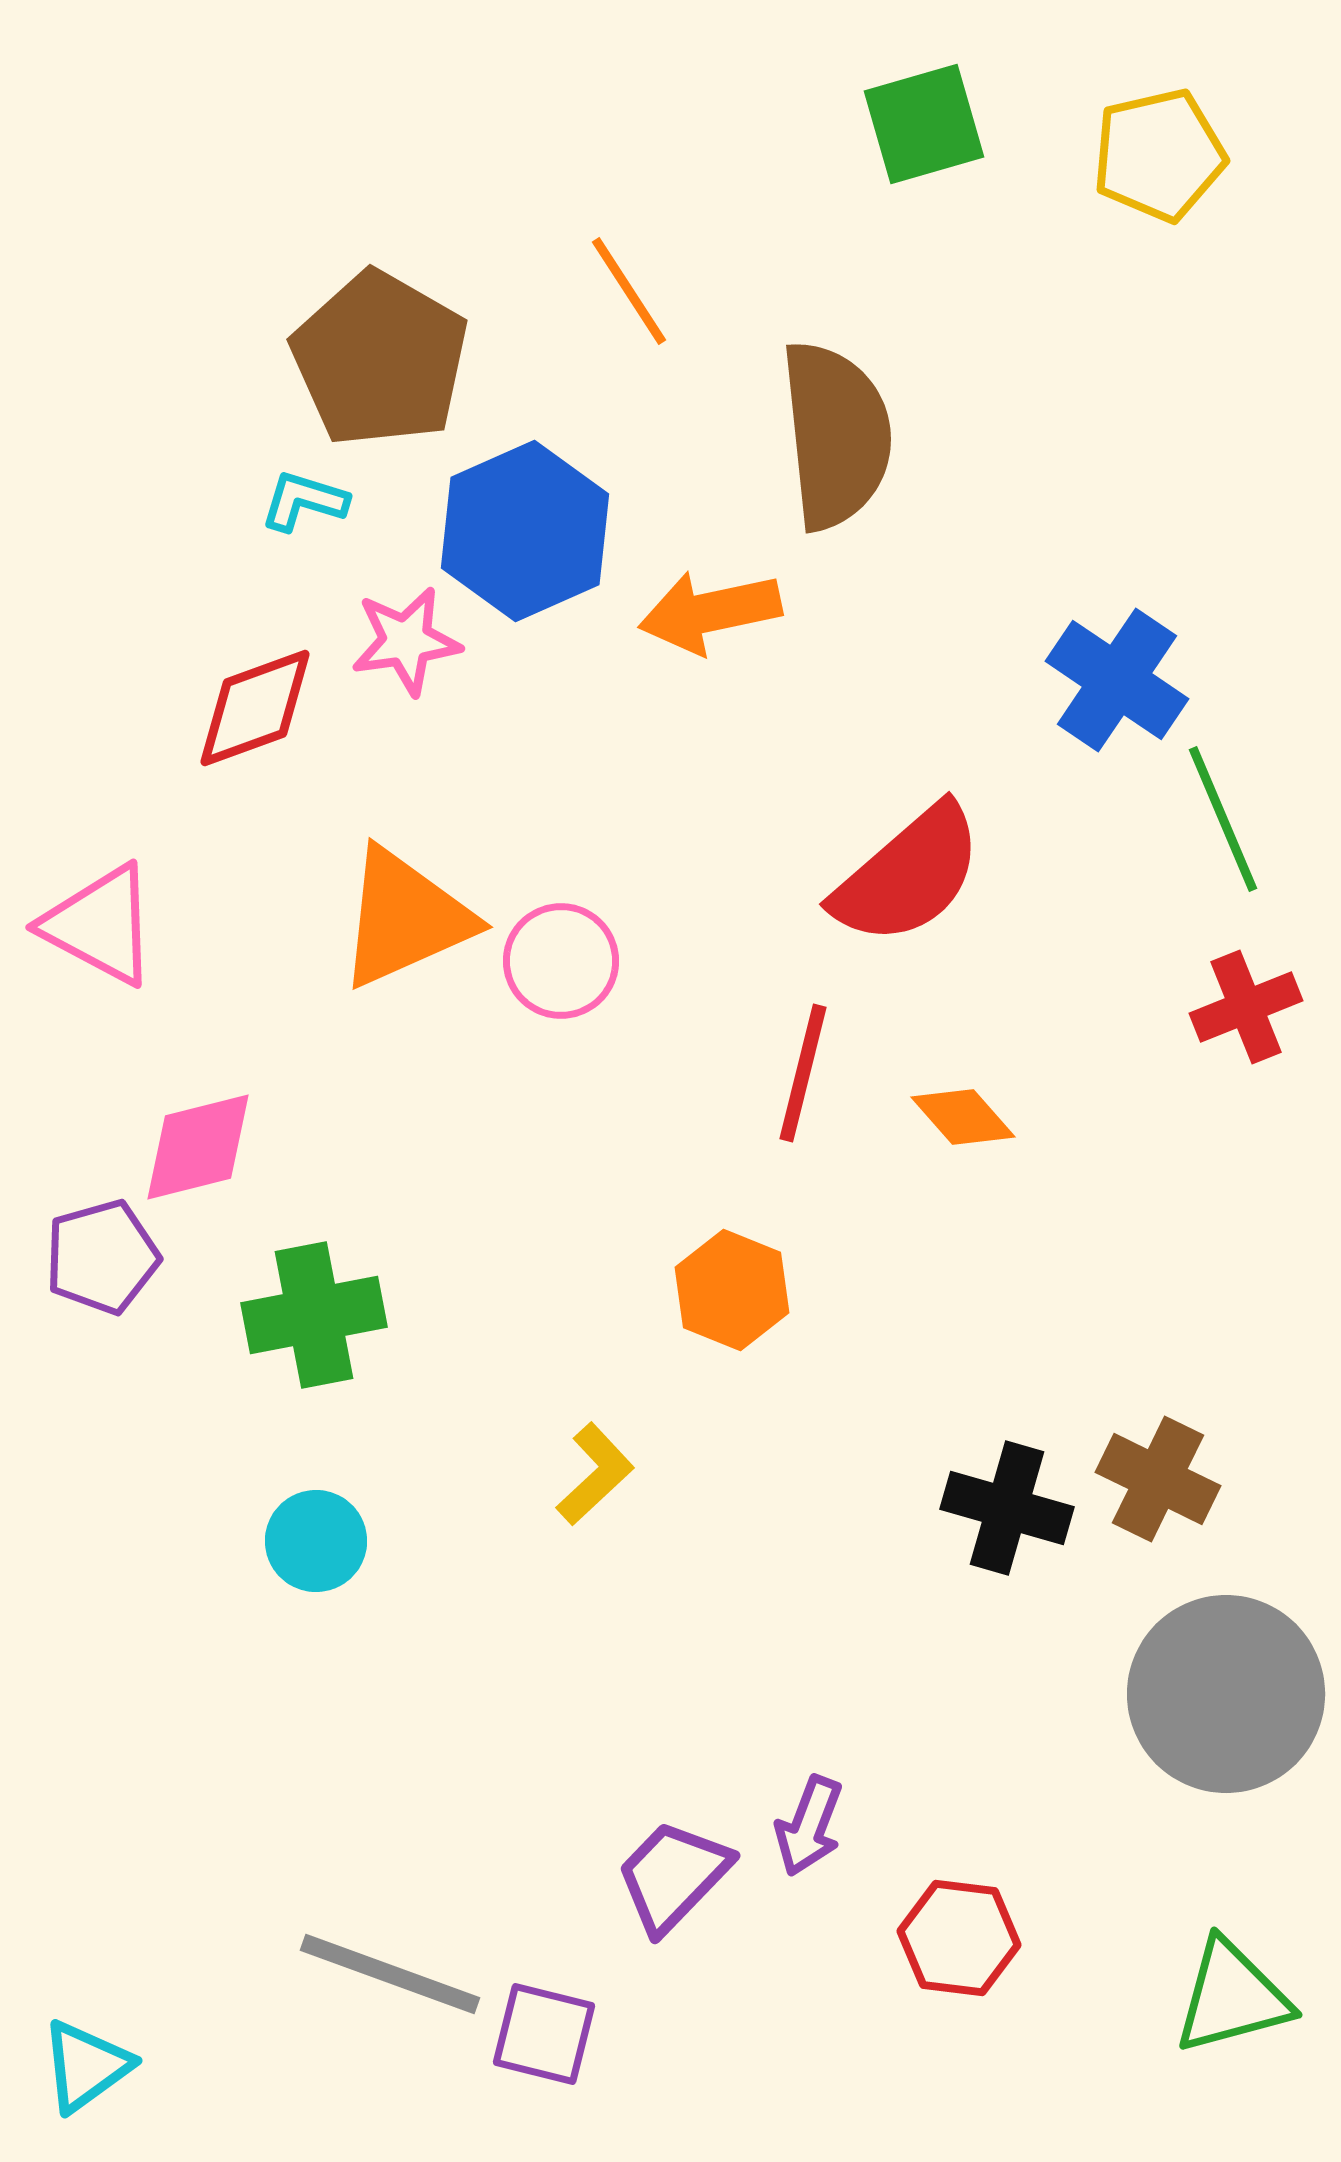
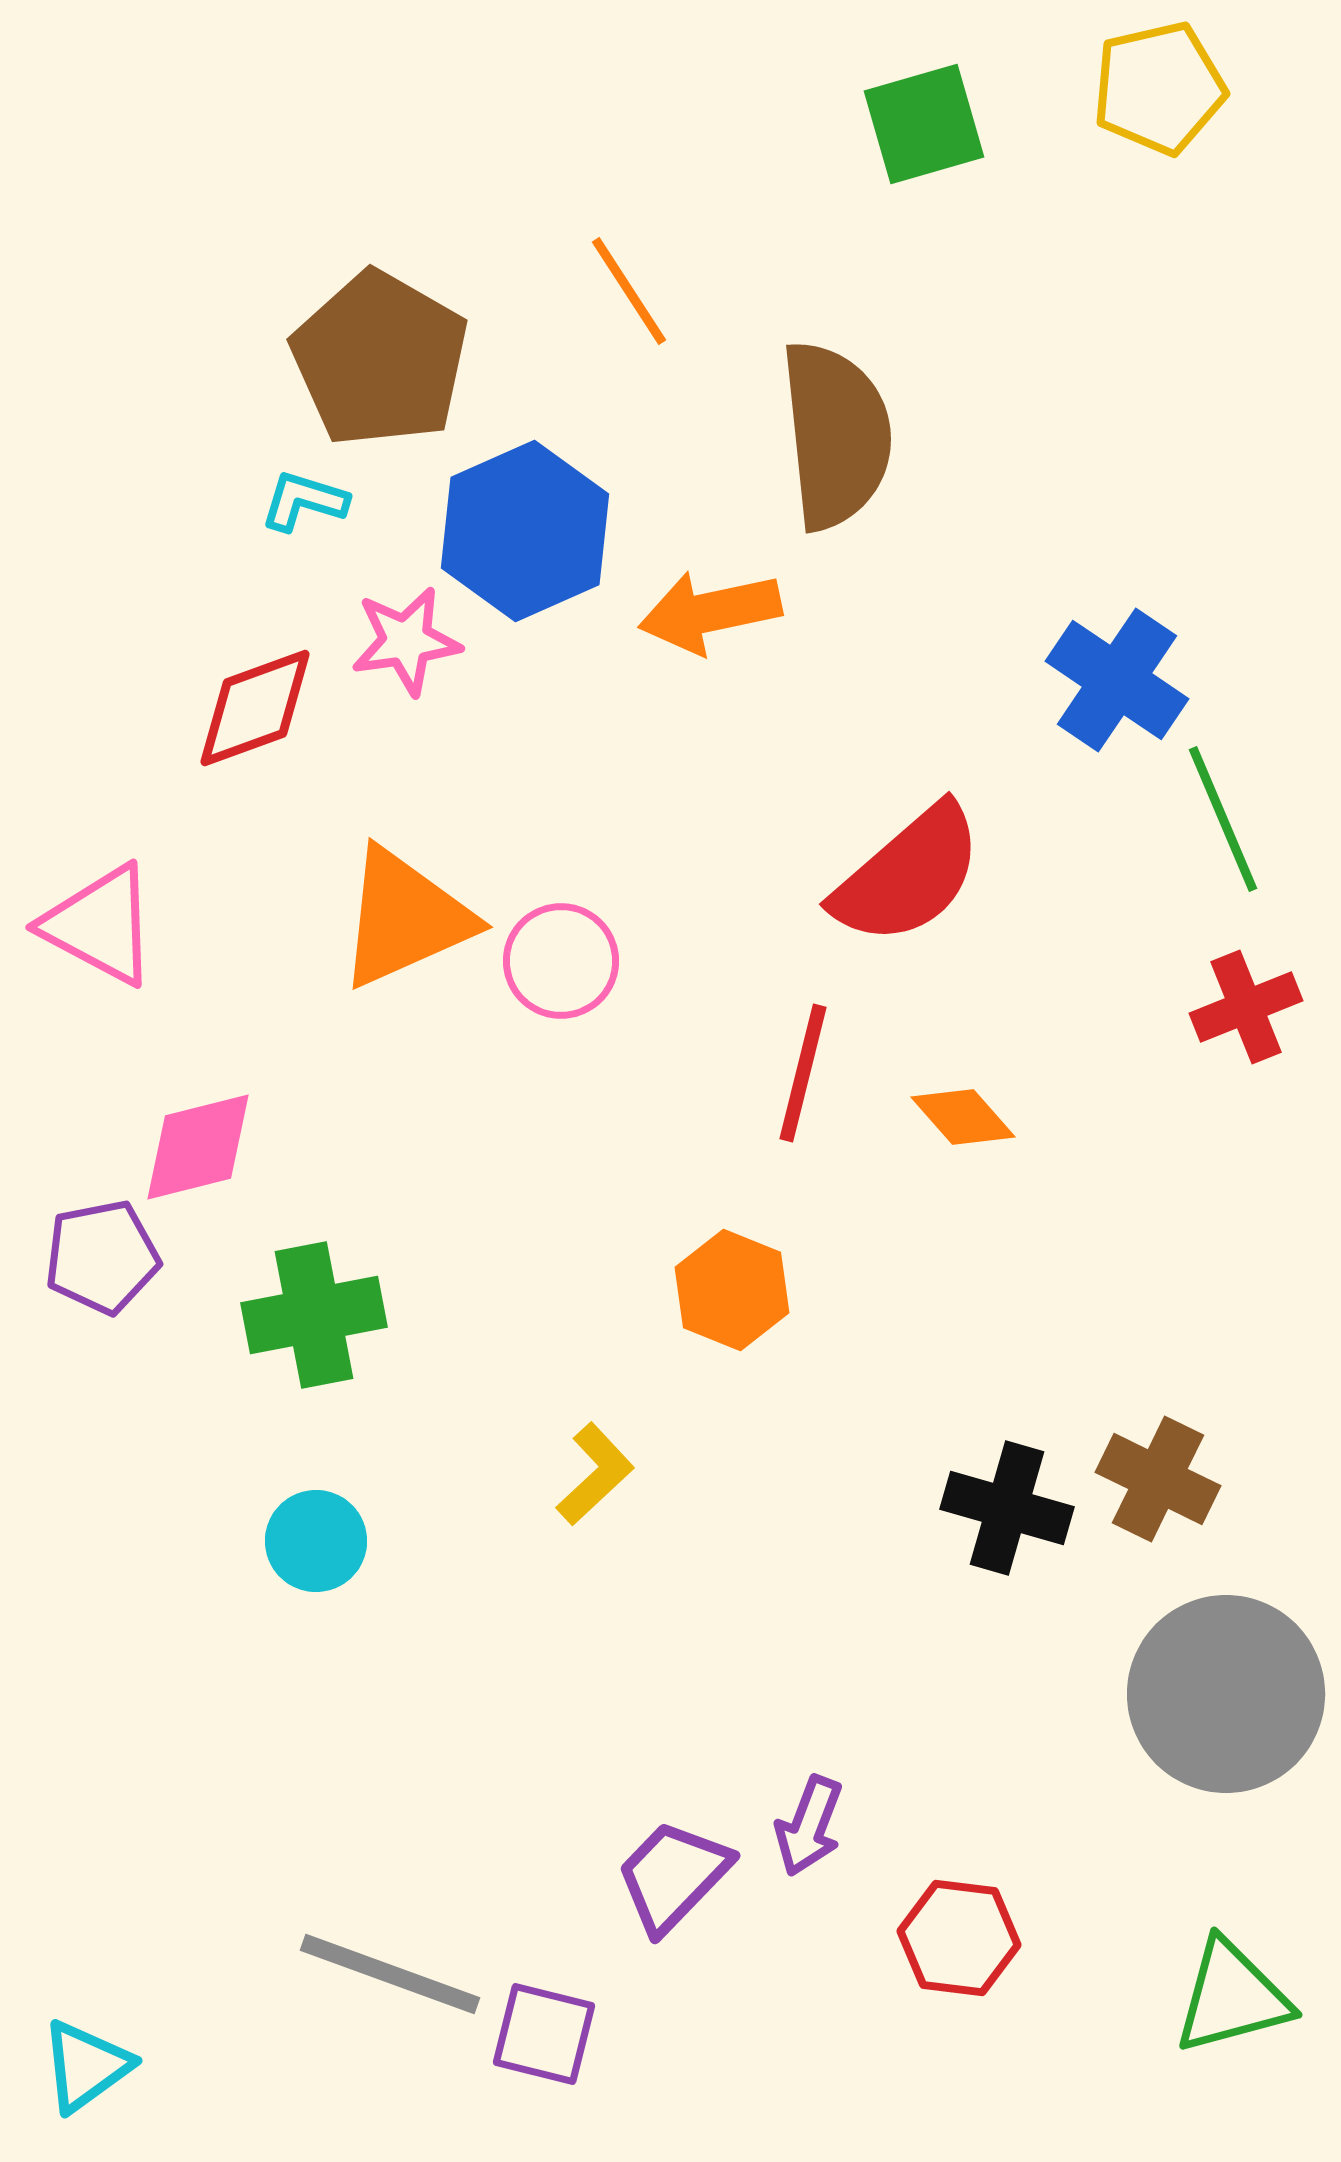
yellow pentagon: moved 67 px up
purple pentagon: rotated 5 degrees clockwise
